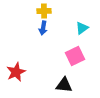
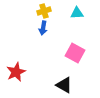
yellow cross: rotated 16 degrees counterclockwise
cyan triangle: moved 5 px left, 15 px up; rotated 32 degrees clockwise
pink square: moved 3 px up; rotated 36 degrees counterclockwise
black triangle: rotated 24 degrees clockwise
